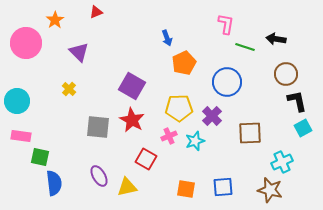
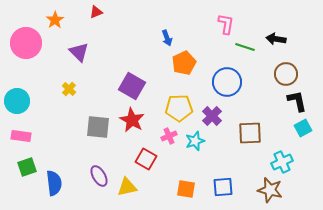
green square: moved 13 px left, 10 px down; rotated 30 degrees counterclockwise
